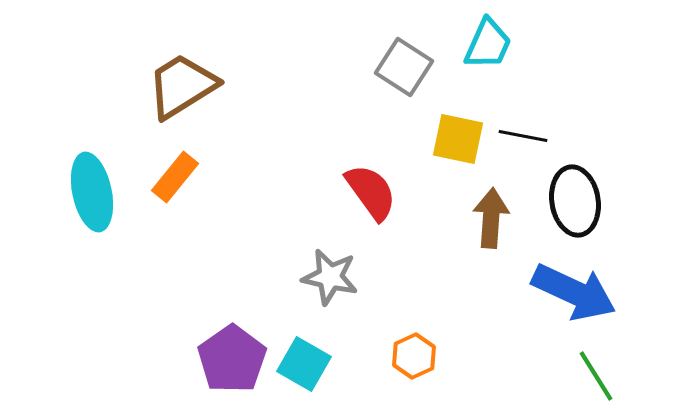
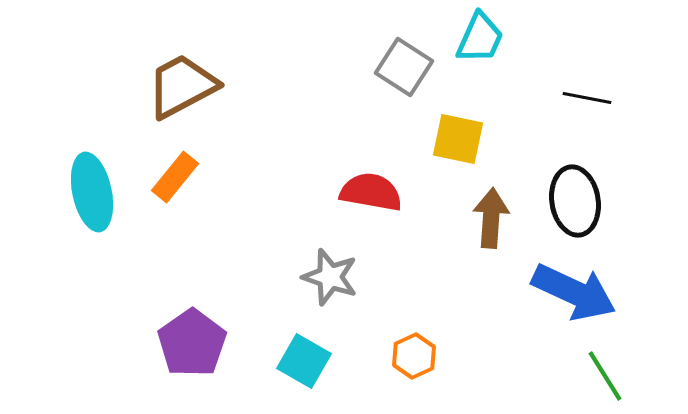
cyan trapezoid: moved 8 px left, 6 px up
brown trapezoid: rotated 4 degrees clockwise
black line: moved 64 px right, 38 px up
red semicircle: rotated 44 degrees counterclockwise
gray star: rotated 6 degrees clockwise
purple pentagon: moved 40 px left, 16 px up
cyan square: moved 3 px up
green line: moved 9 px right
